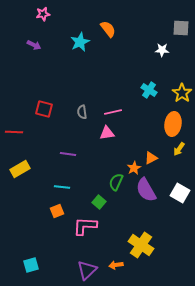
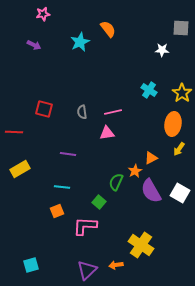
orange star: moved 1 px right, 3 px down
purple semicircle: moved 5 px right, 1 px down
